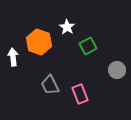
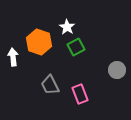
green square: moved 12 px left, 1 px down
